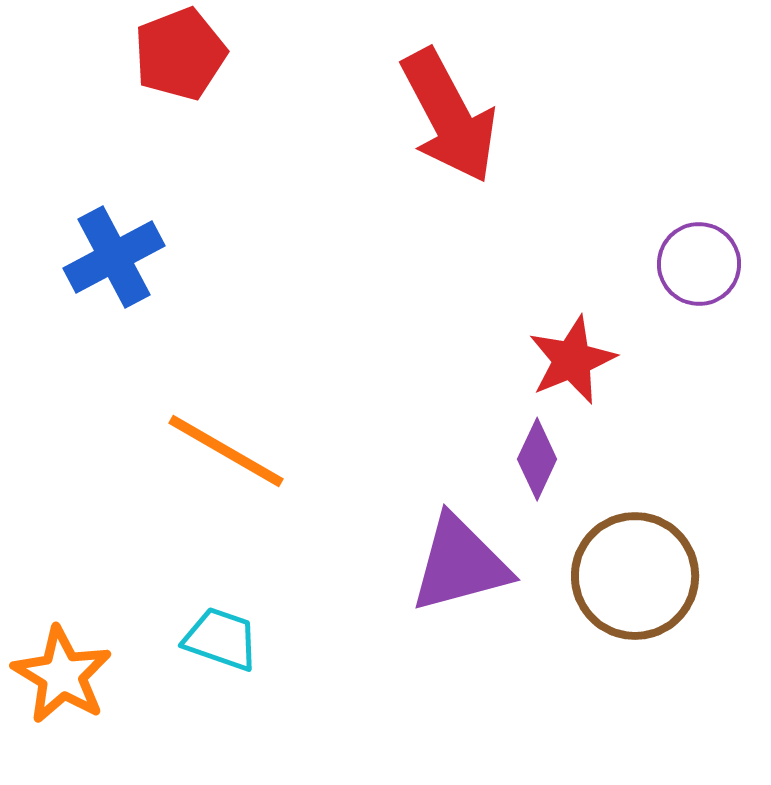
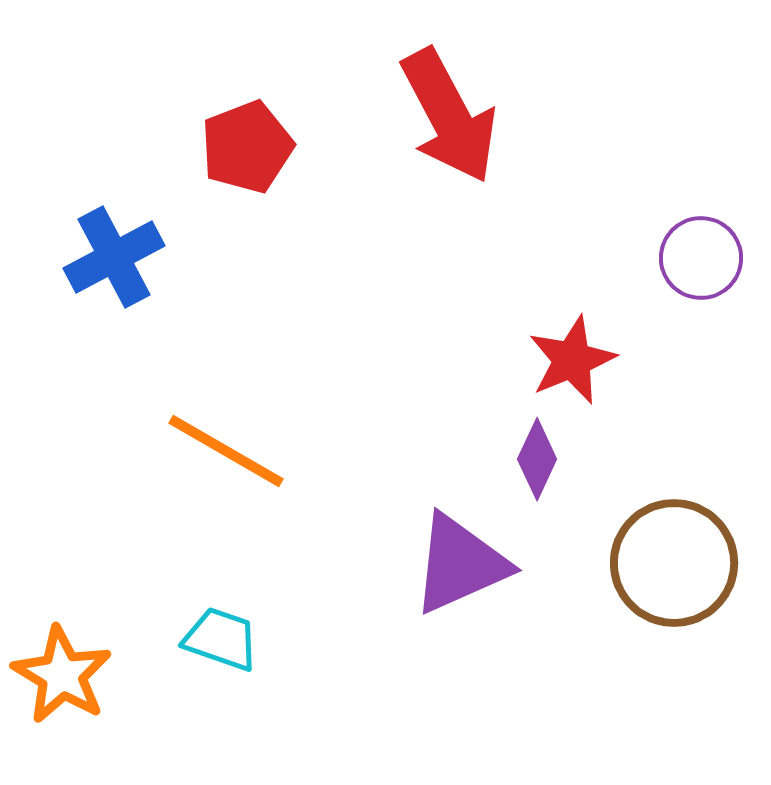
red pentagon: moved 67 px right, 93 px down
purple circle: moved 2 px right, 6 px up
purple triangle: rotated 9 degrees counterclockwise
brown circle: moved 39 px right, 13 px up
